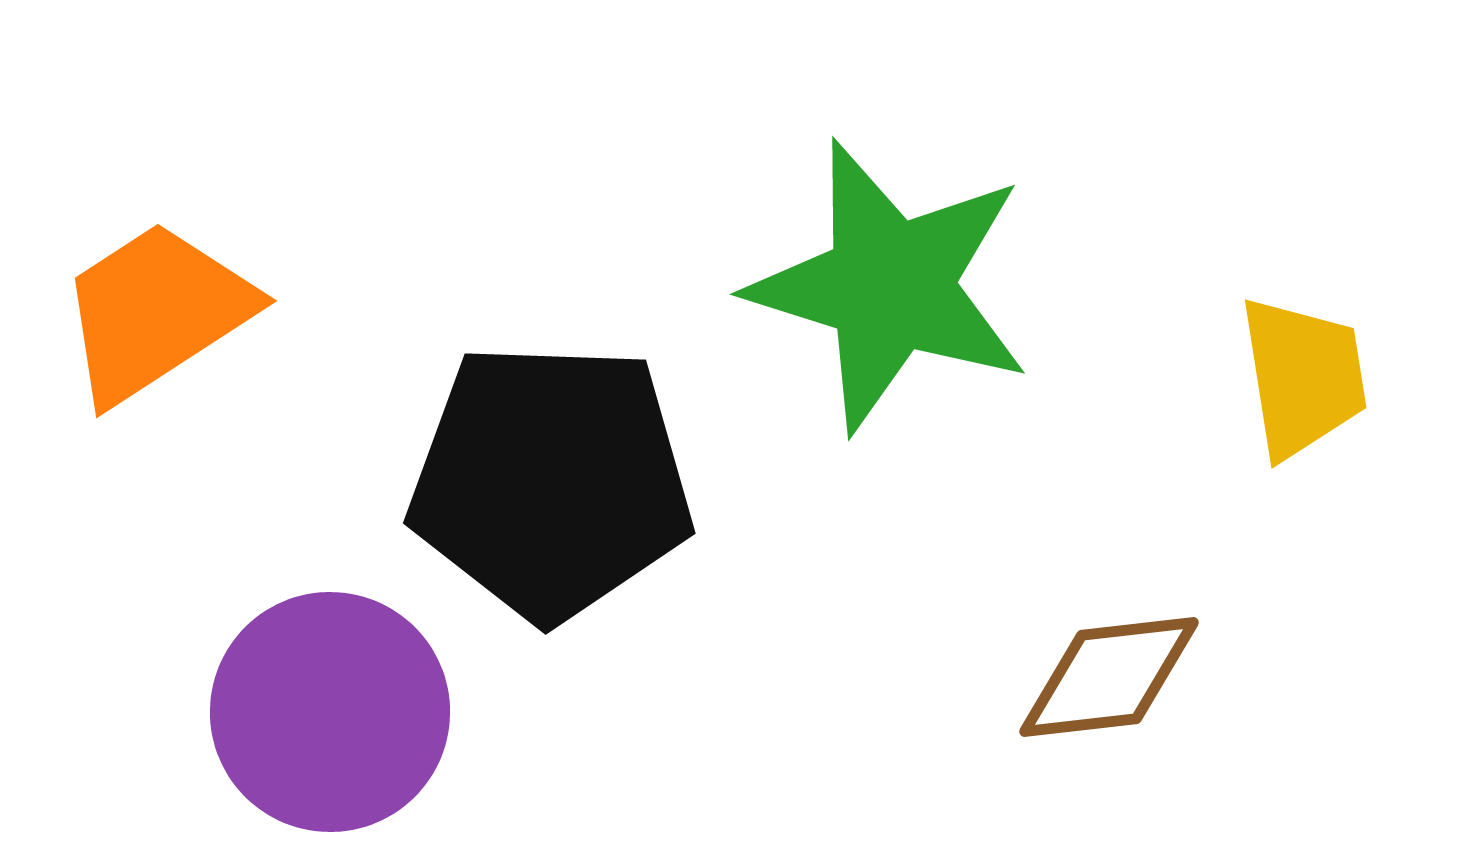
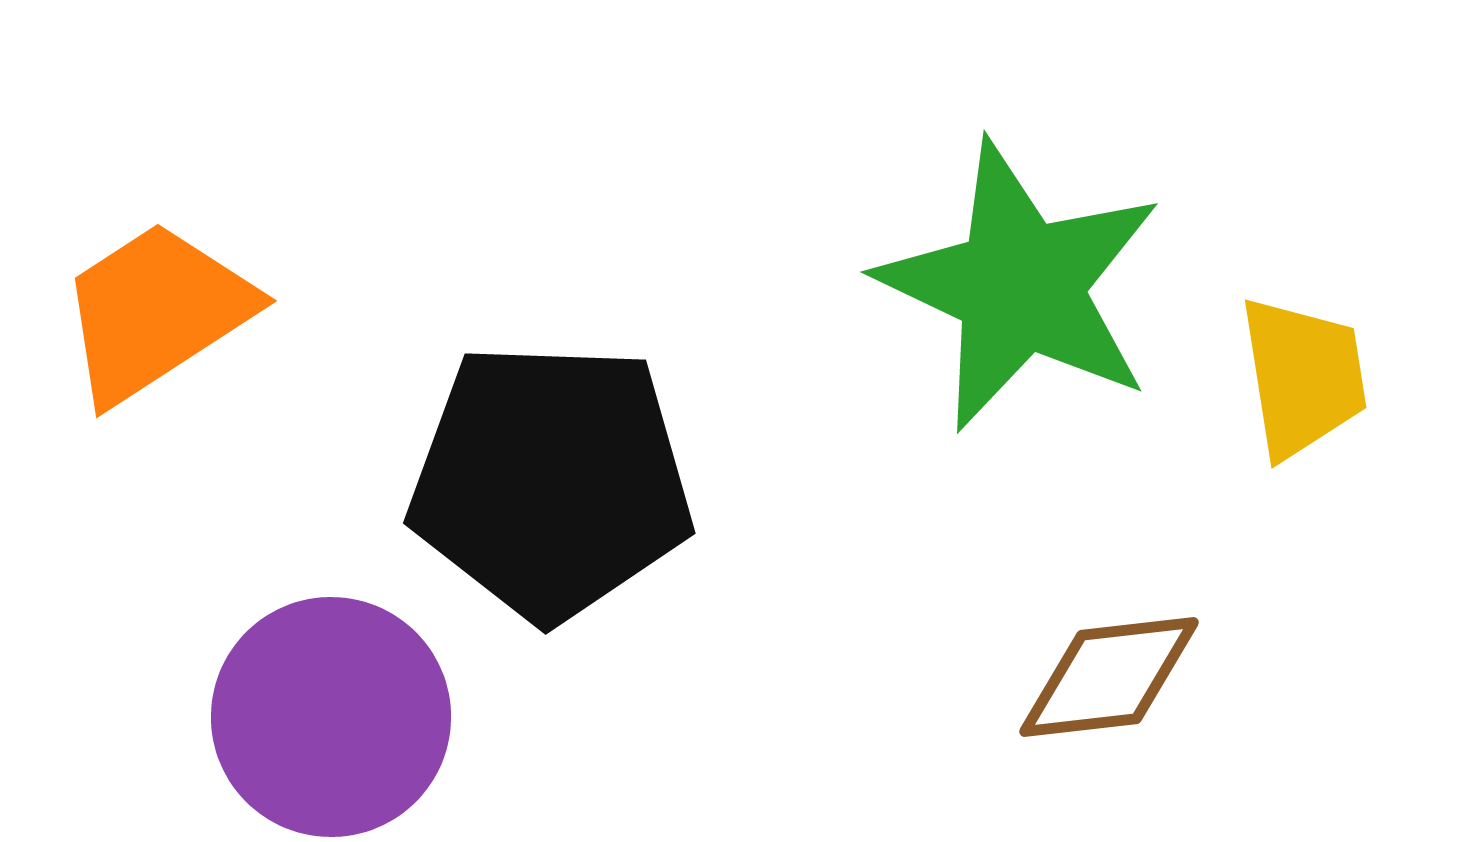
green star: moved 130 px right; rotated 8 degrees clockwise
purple circle: moved 1 px right, 5 px down
